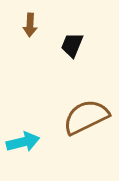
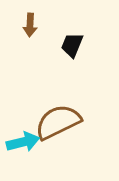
brown semicircle: moved 28 px left, 5 px down
